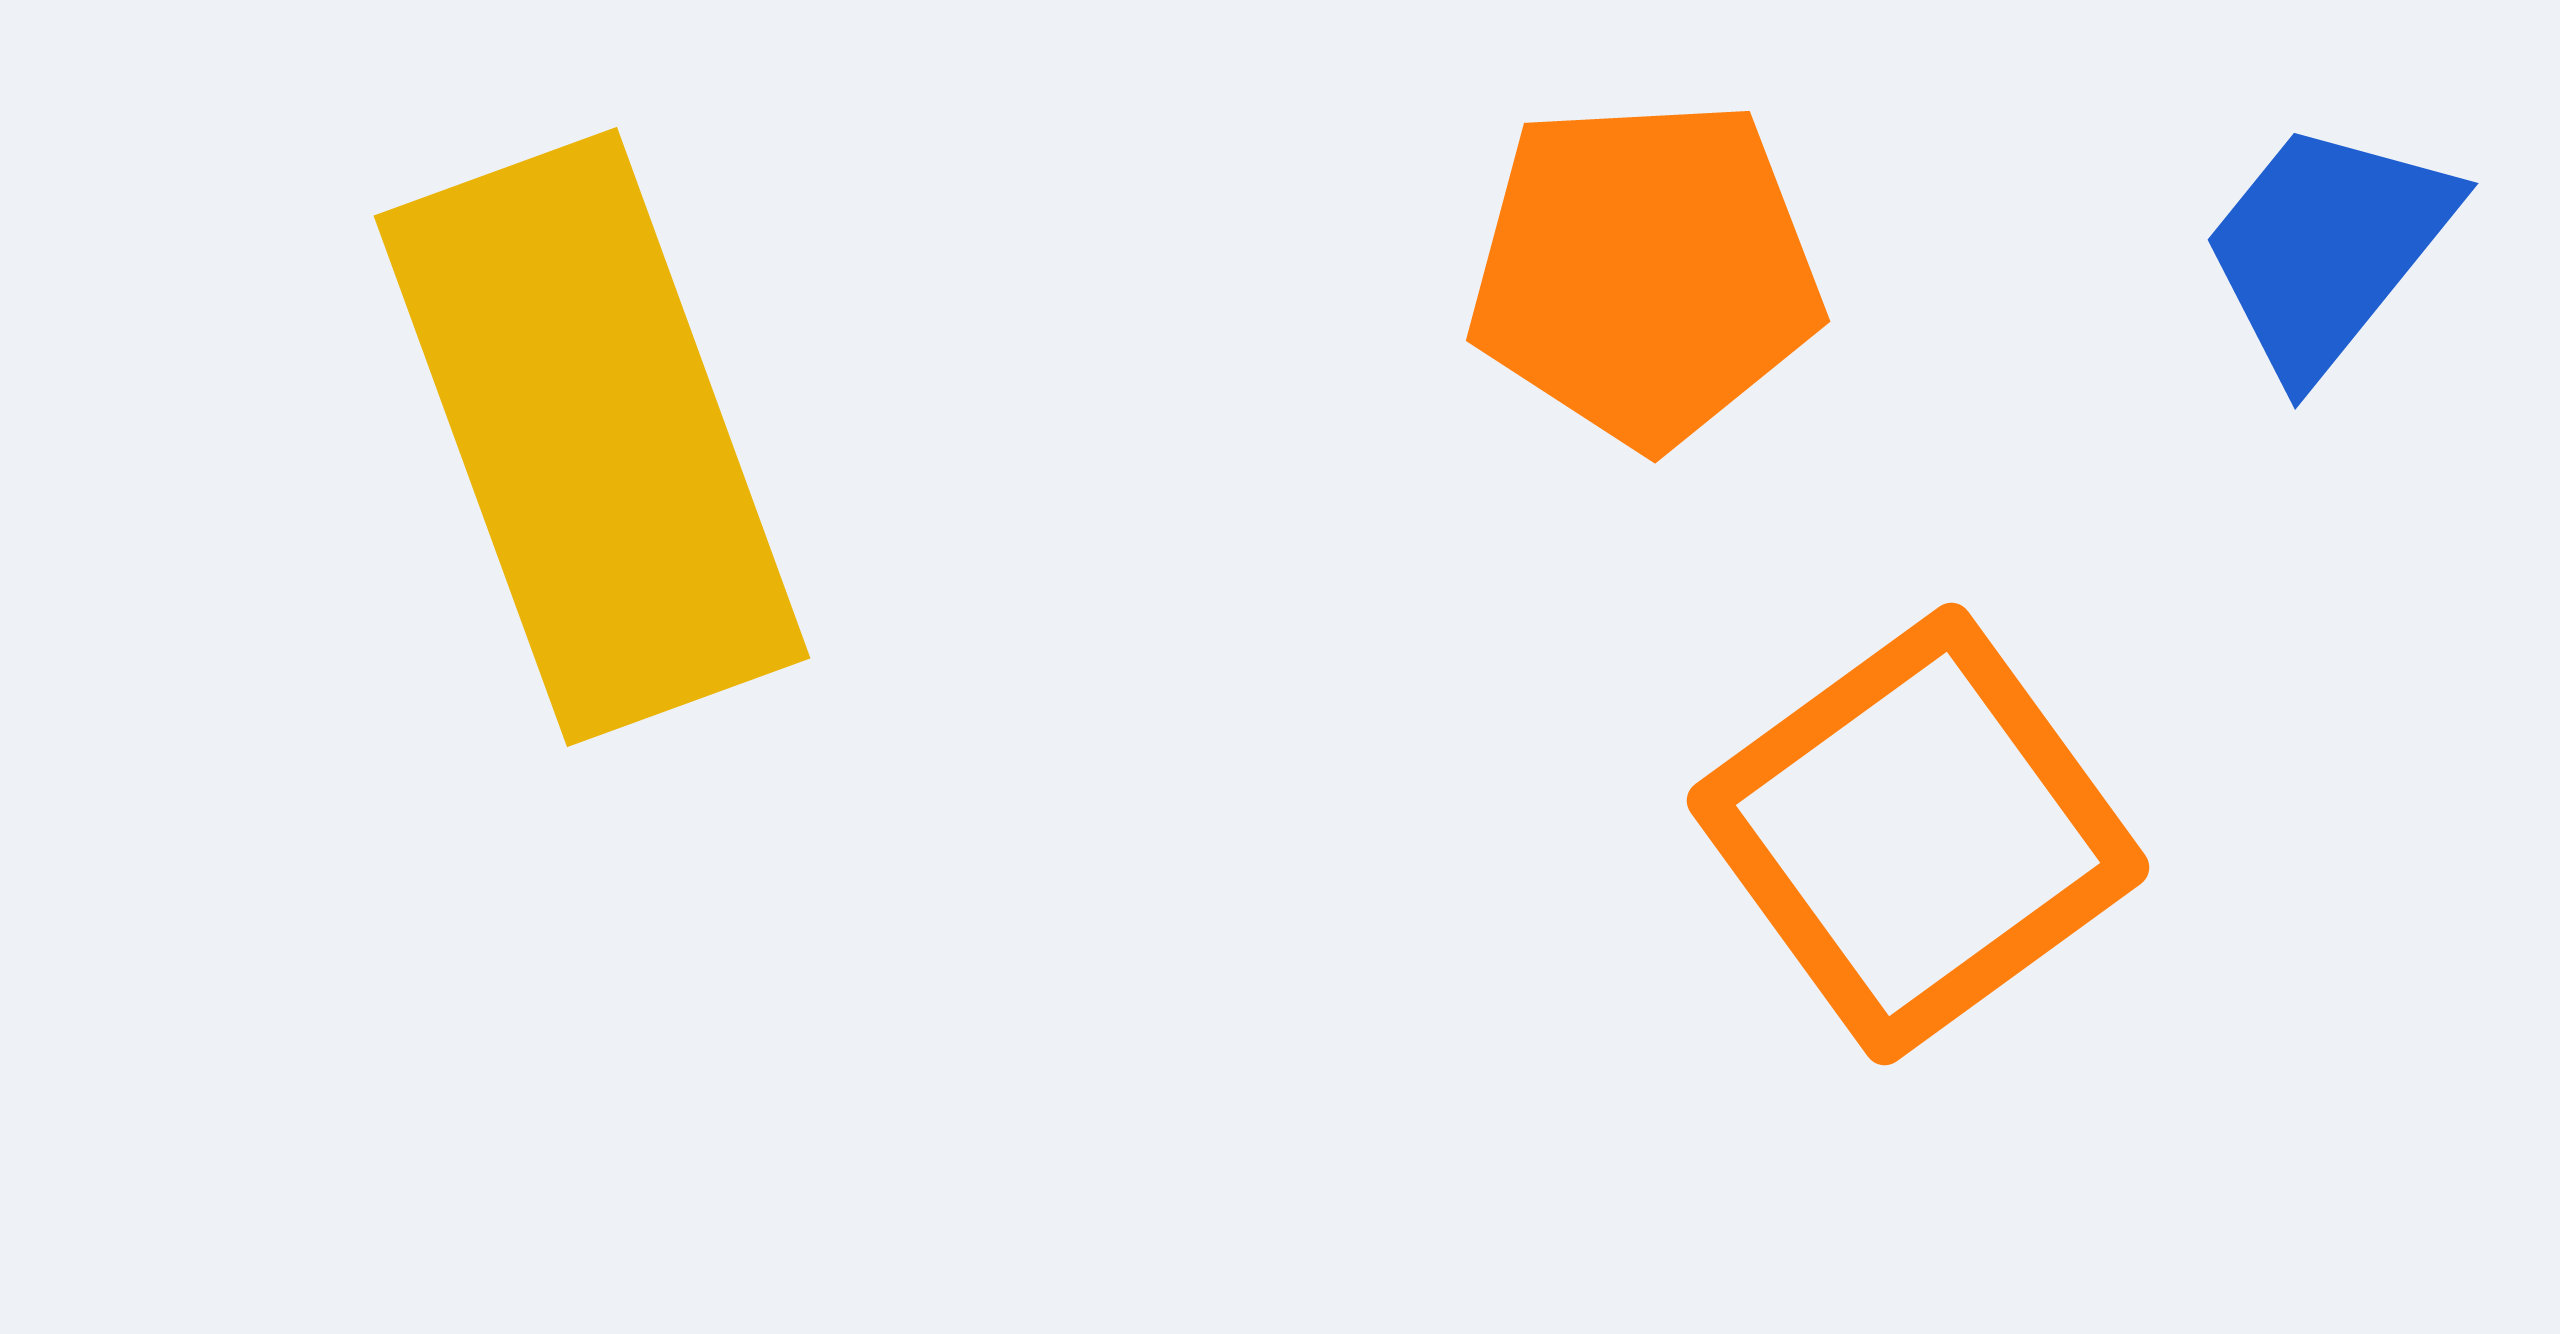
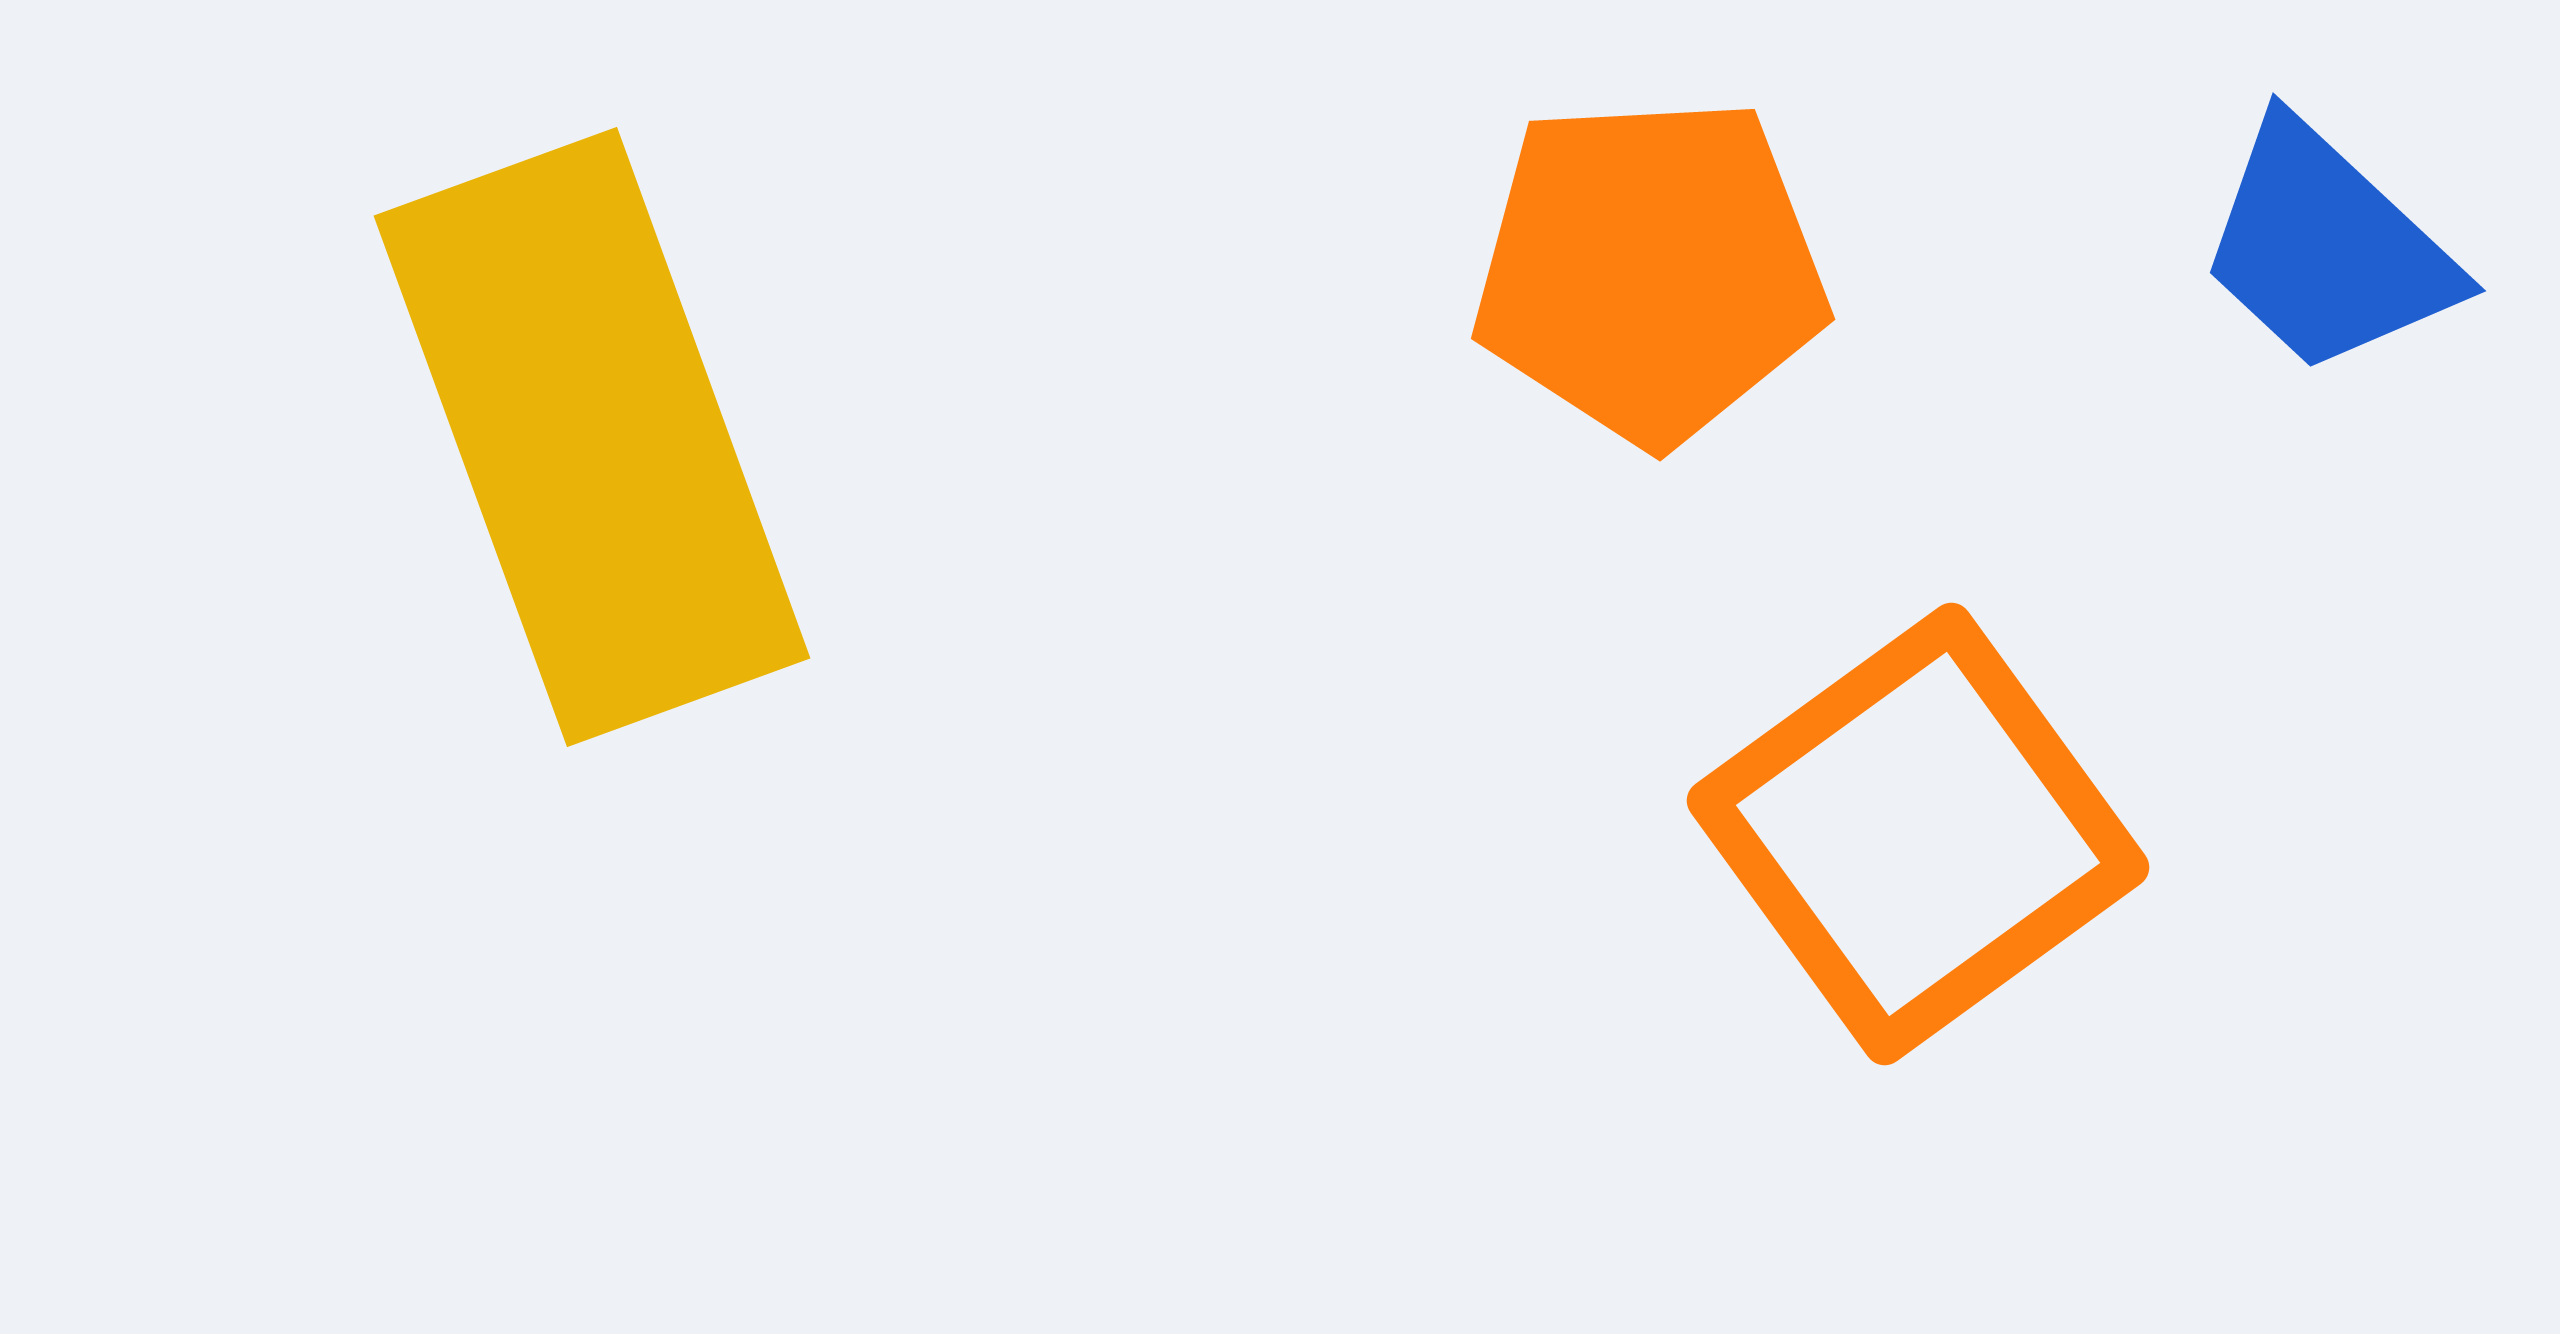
blue trapezoid: rotated 86 degrees counterclockwise
orange pentagon: moved 5 px right, 2 px up
